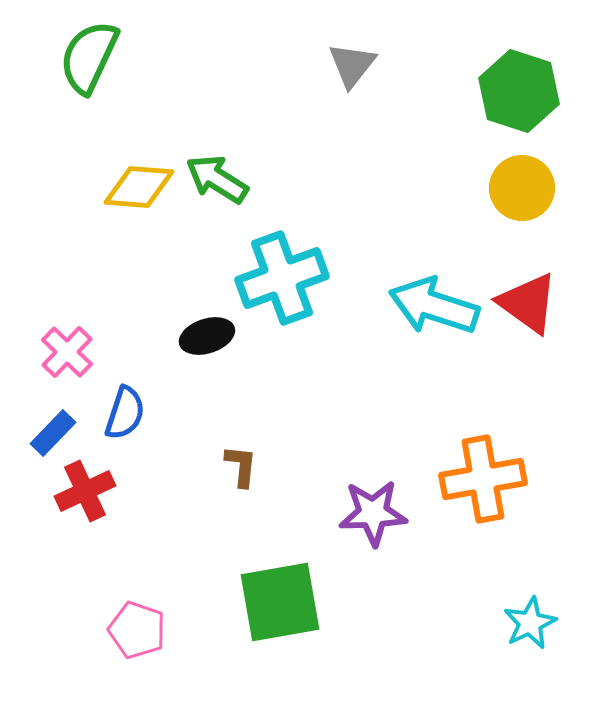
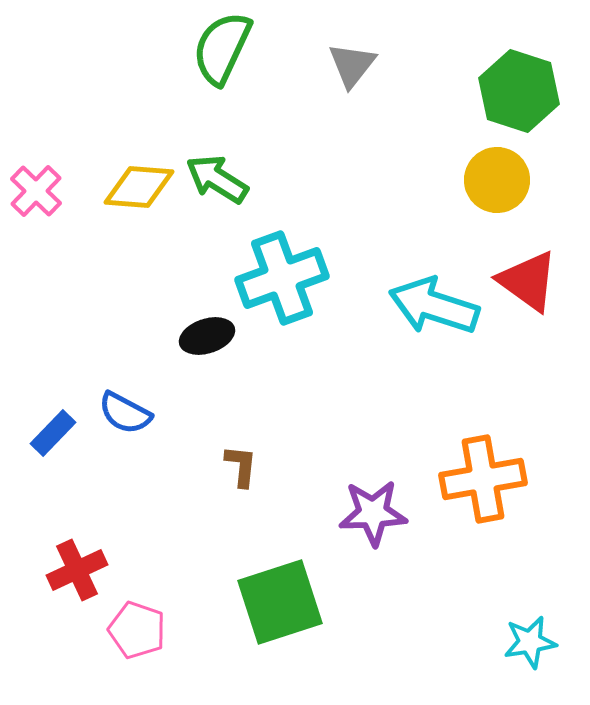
green semicircle: moved 133 px right, 9 px up
yellow circle: moved 25 px left, 8 px up
red triangle: moved 22 px up
pink cross: moved 31 px left, 161 px up
blue semicircle: rotated 100 degrees clockwise
red cross: moved 8 px left, 79 px down
green square: rotated 8 degrees counterclockwise
cyan star: moved 19 px down; rotated 16 degrees clockwise
